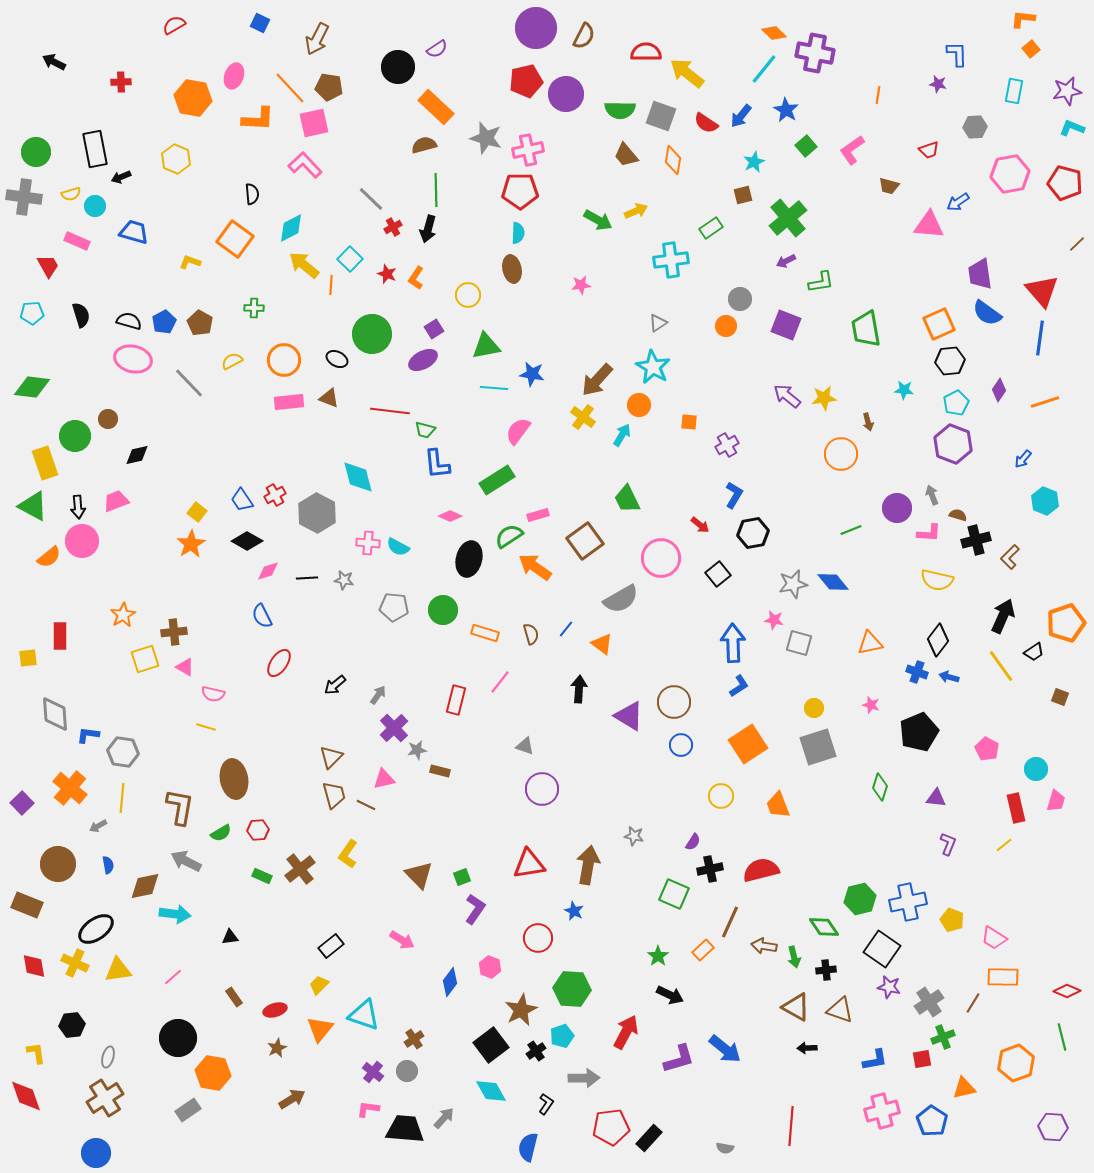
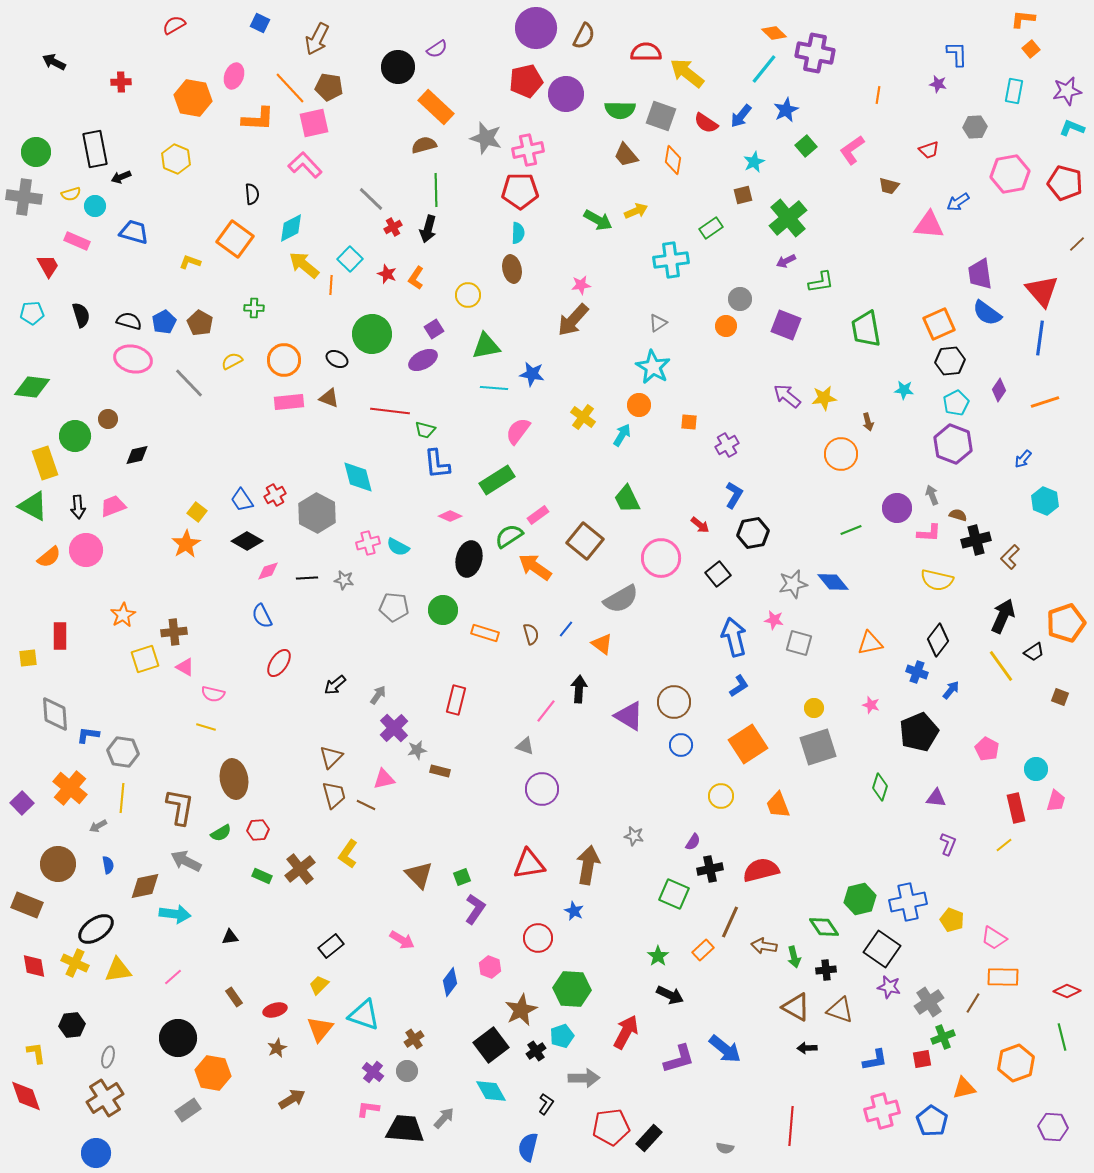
blue star at (786, 110): rotated 15 degrees clockwise
brown arrow at (597, 380): moved 24 px left, 60 px up
pink trapezoid at (116, 501): moved 3 px left, 5 px down
pink rectangle at (538, 515): rotated 20 degrees counterclockwise
pink circle at (82, 541): moved 4 px right, 9 px down
brown square at (585, 541): rotated 15 degrees counterclockwise
pink cross at (368, 543): rotated 20 degrees counterclockwise
orange star at (191, 544): moved 5 px left
blue arrow at (733, 643): moved 1 px right, 6 px up; rotated 12 degrees counterclockwise
blue arrow at (949, 677): moved 2 px right, 13 px down; rotated 114 degrees clockwise
pink line at (500, 682): moved 46 px right, 29 px down
